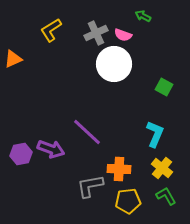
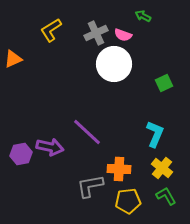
green square: moved 4 px up; rotated 36 degrees clockwise
purple arrow: moved 1 px left, 2 px up; rotated 8 degrees counterclockwise
